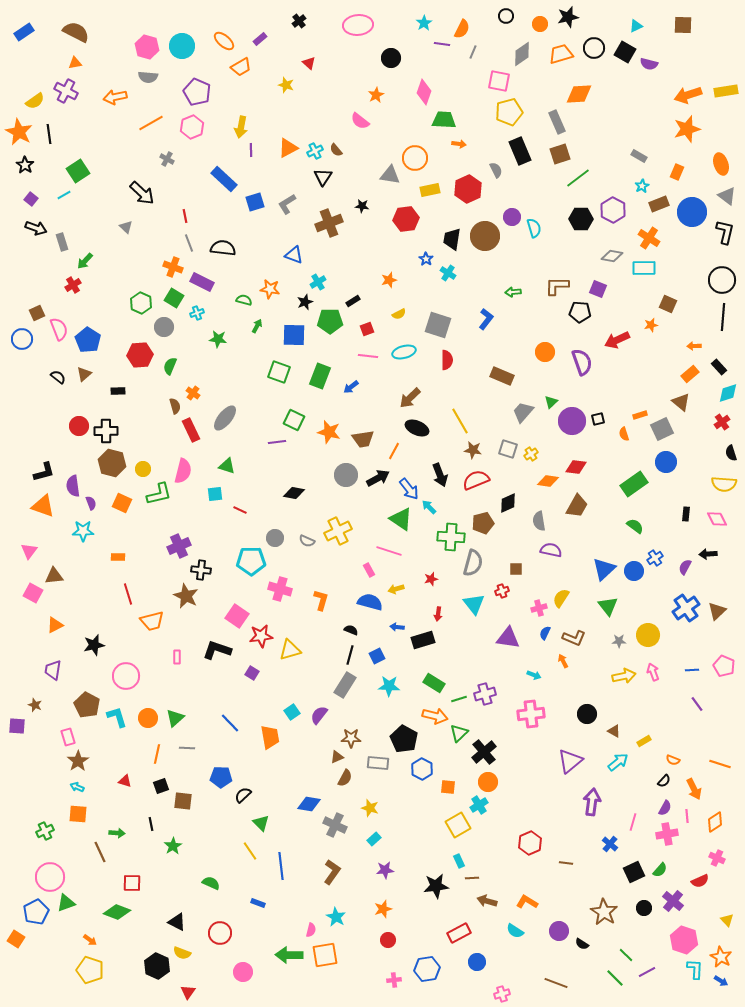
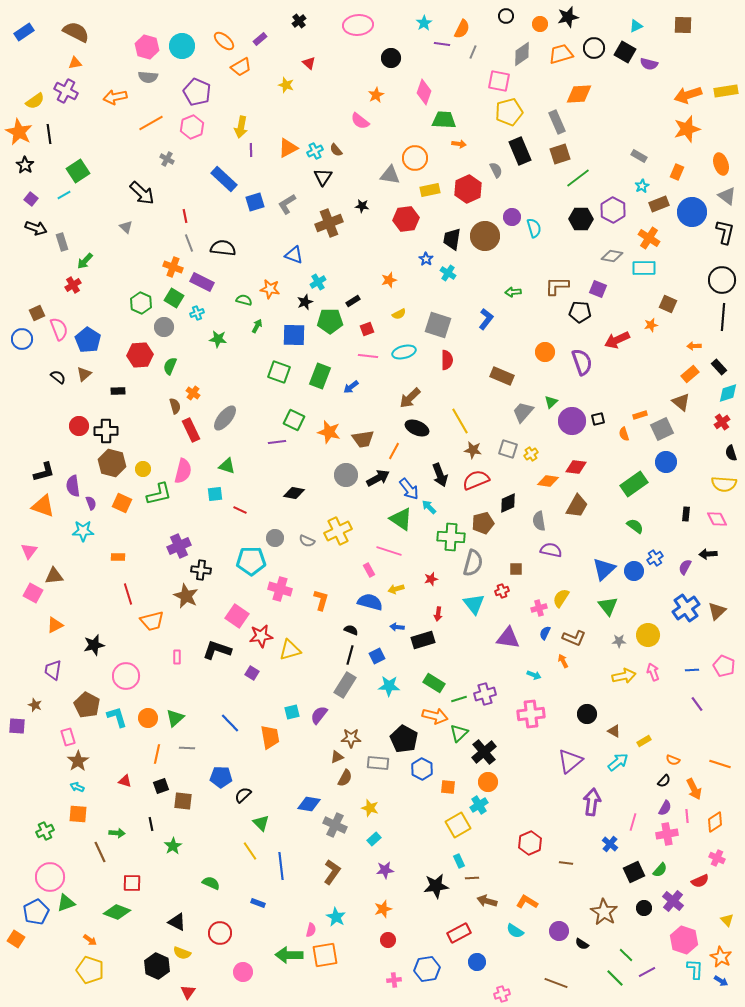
cyan square at (292, 712): rotated 21 degrees clockwise
